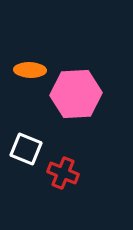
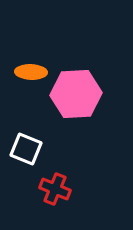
orange ellipse: moved 1 px right, 2 px down
red cross: moved 8 px left, 16 px down
